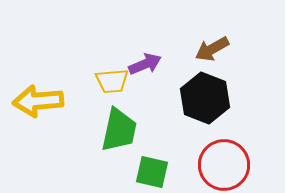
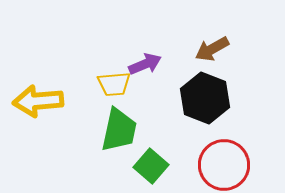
yellow trapezoid: moved 2 px right, 3 px down
green square: moved 1 px left, 6 px up; rotated 28 degrees clockwise
